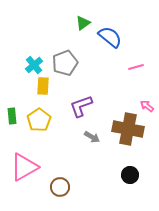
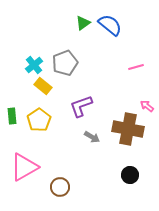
blue semicircle: moved 12 px up
yellow rectangle: rotated 54 degrees counterclockwise
